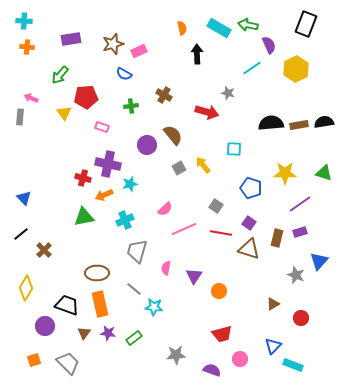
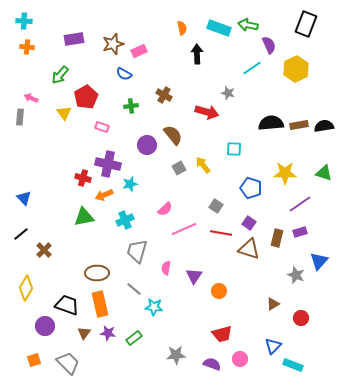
cyan rectangle at (219, 28): rotated 10 degrees counterclockwise
purple rectangle at (71, 39): moved 3 px right
red pentagon at (86, 97): rotated 25 degrees counterclockwise
black semicircle at (324, 122): moved 4 px down
purple semicircle at (212, 370): moved 6 px up
